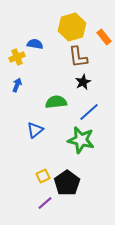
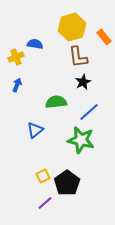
yellow cross: moved 1 px left
